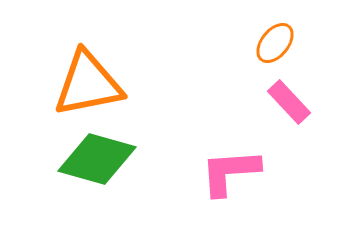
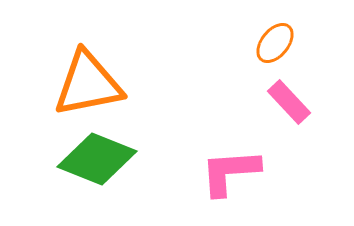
green diamond: rotated 6 degrees clockwise
